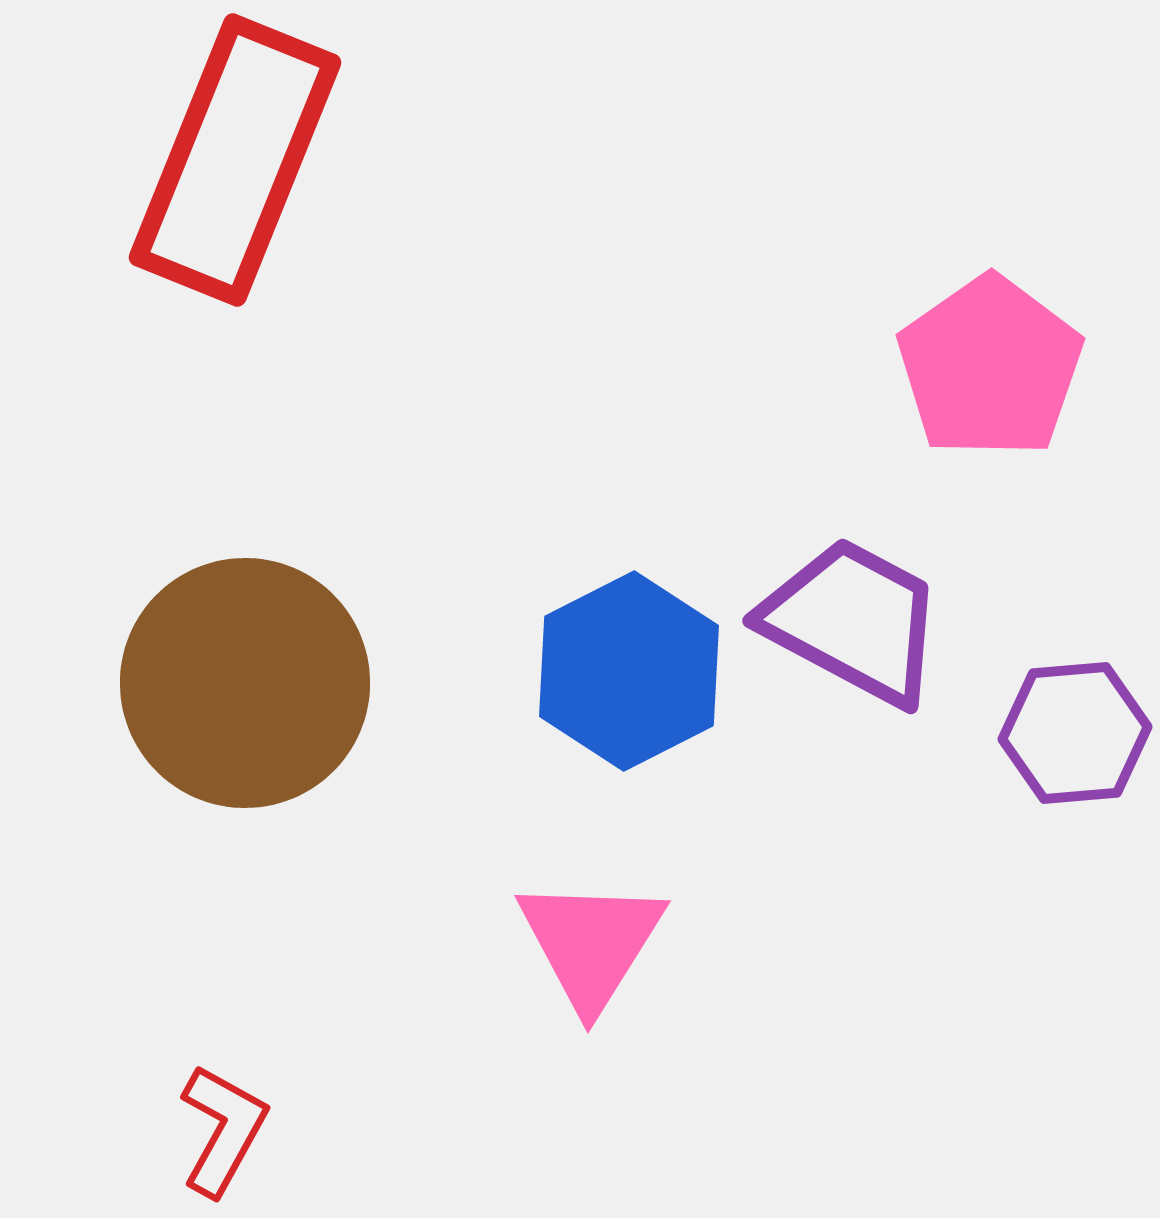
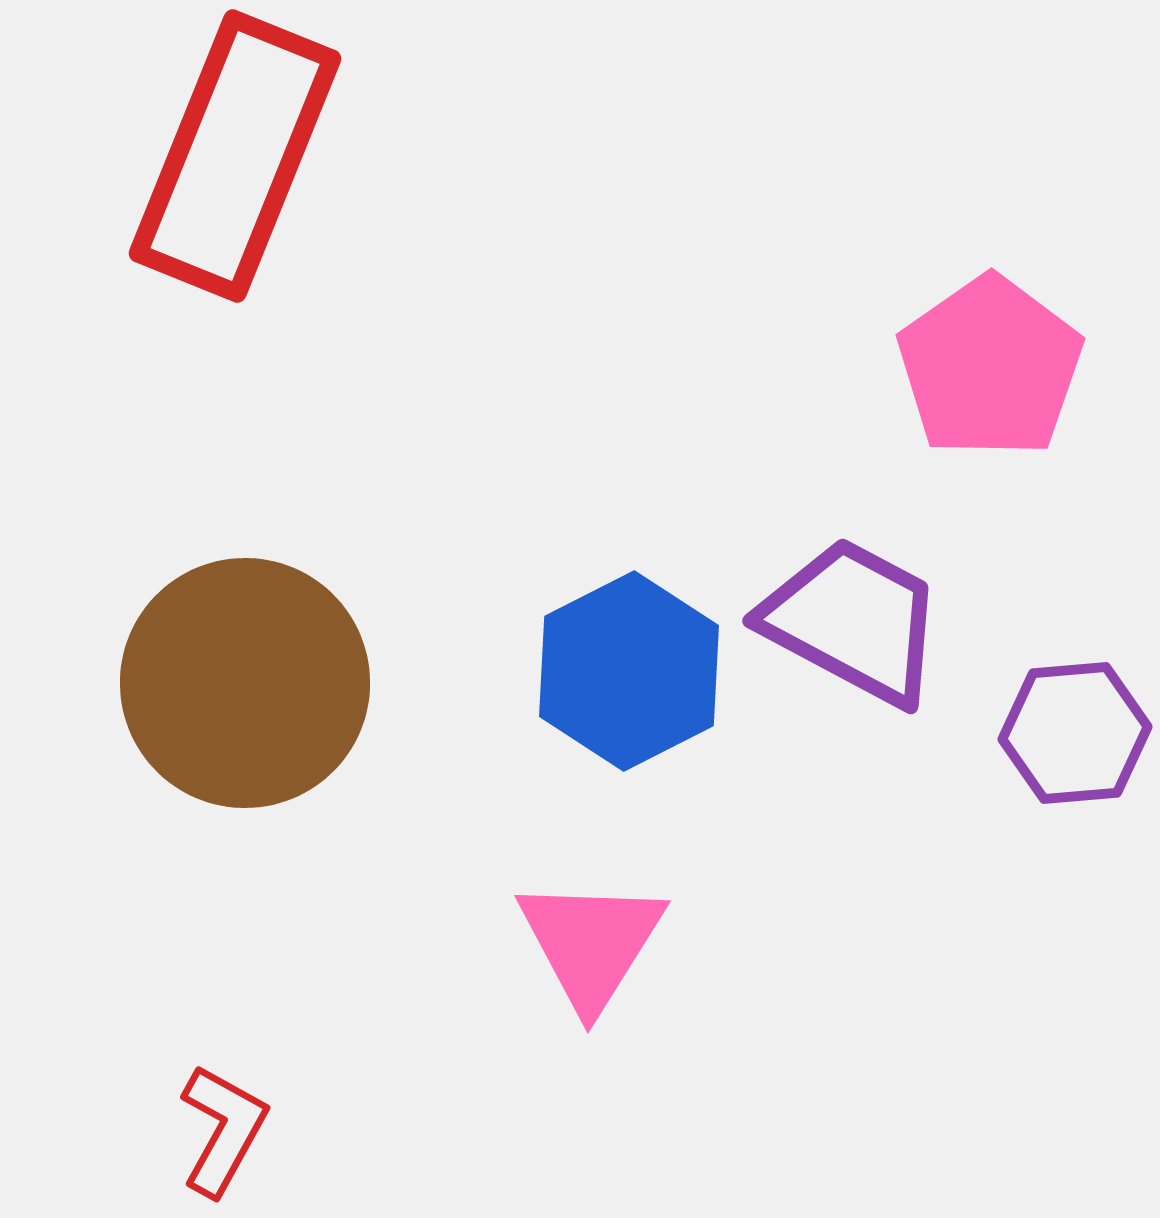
red rectangle: moved 4 px up
